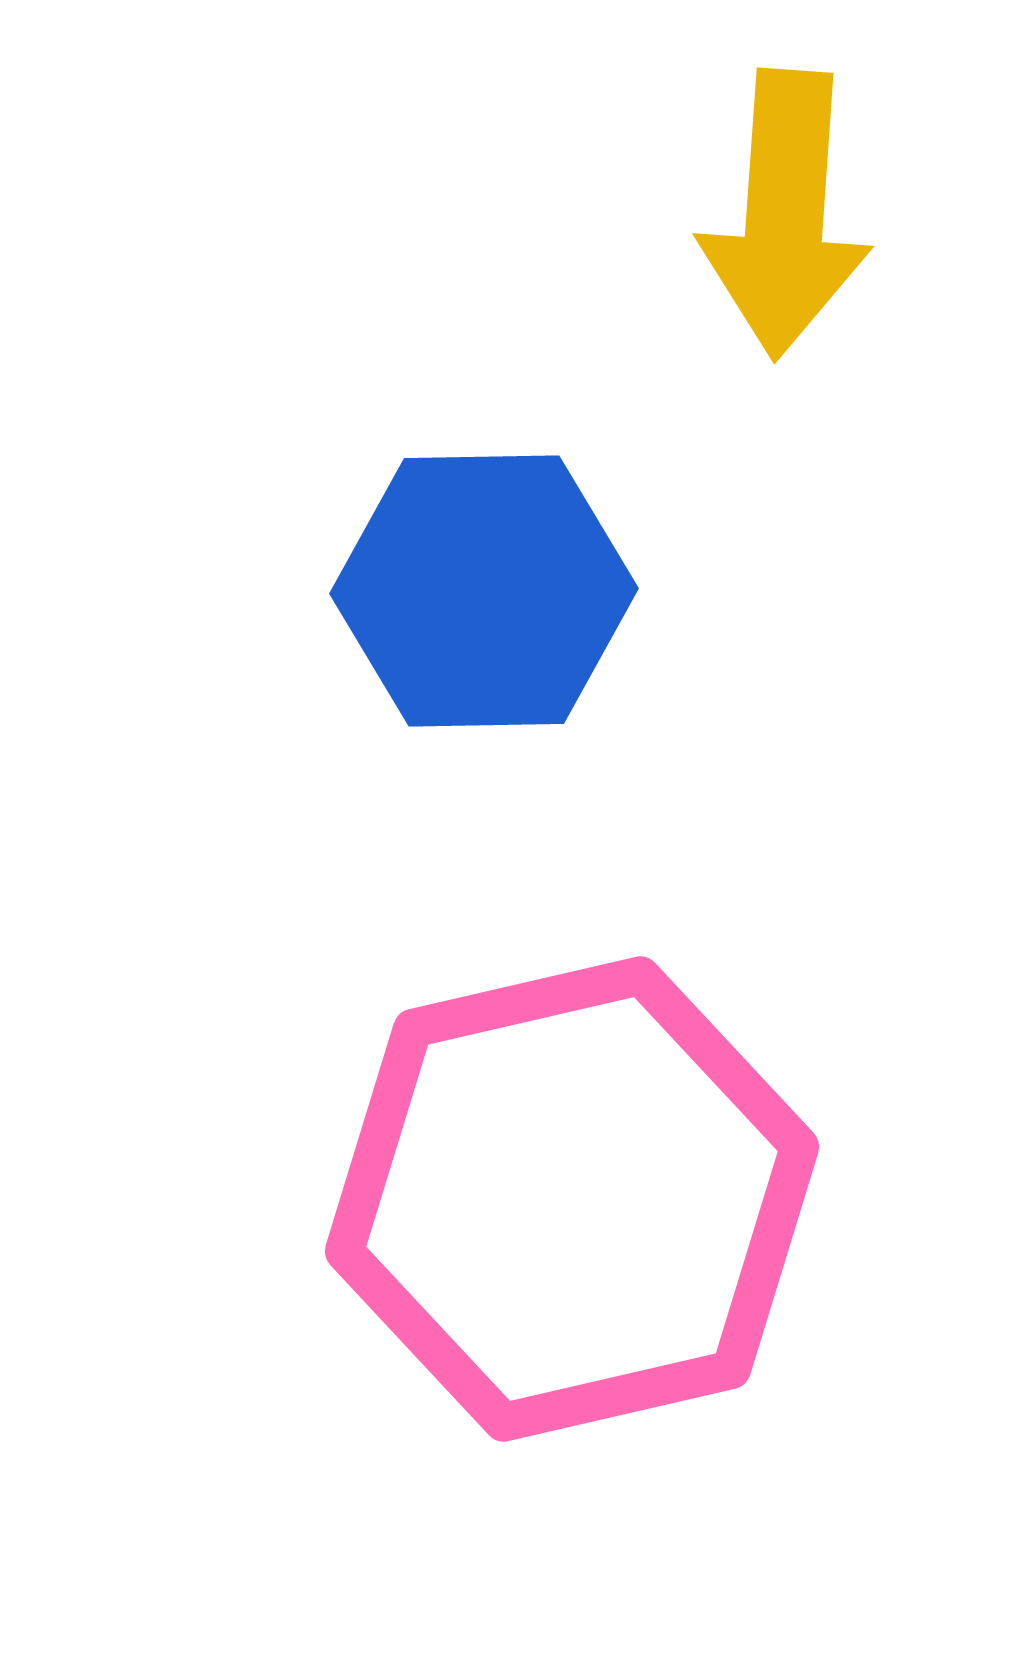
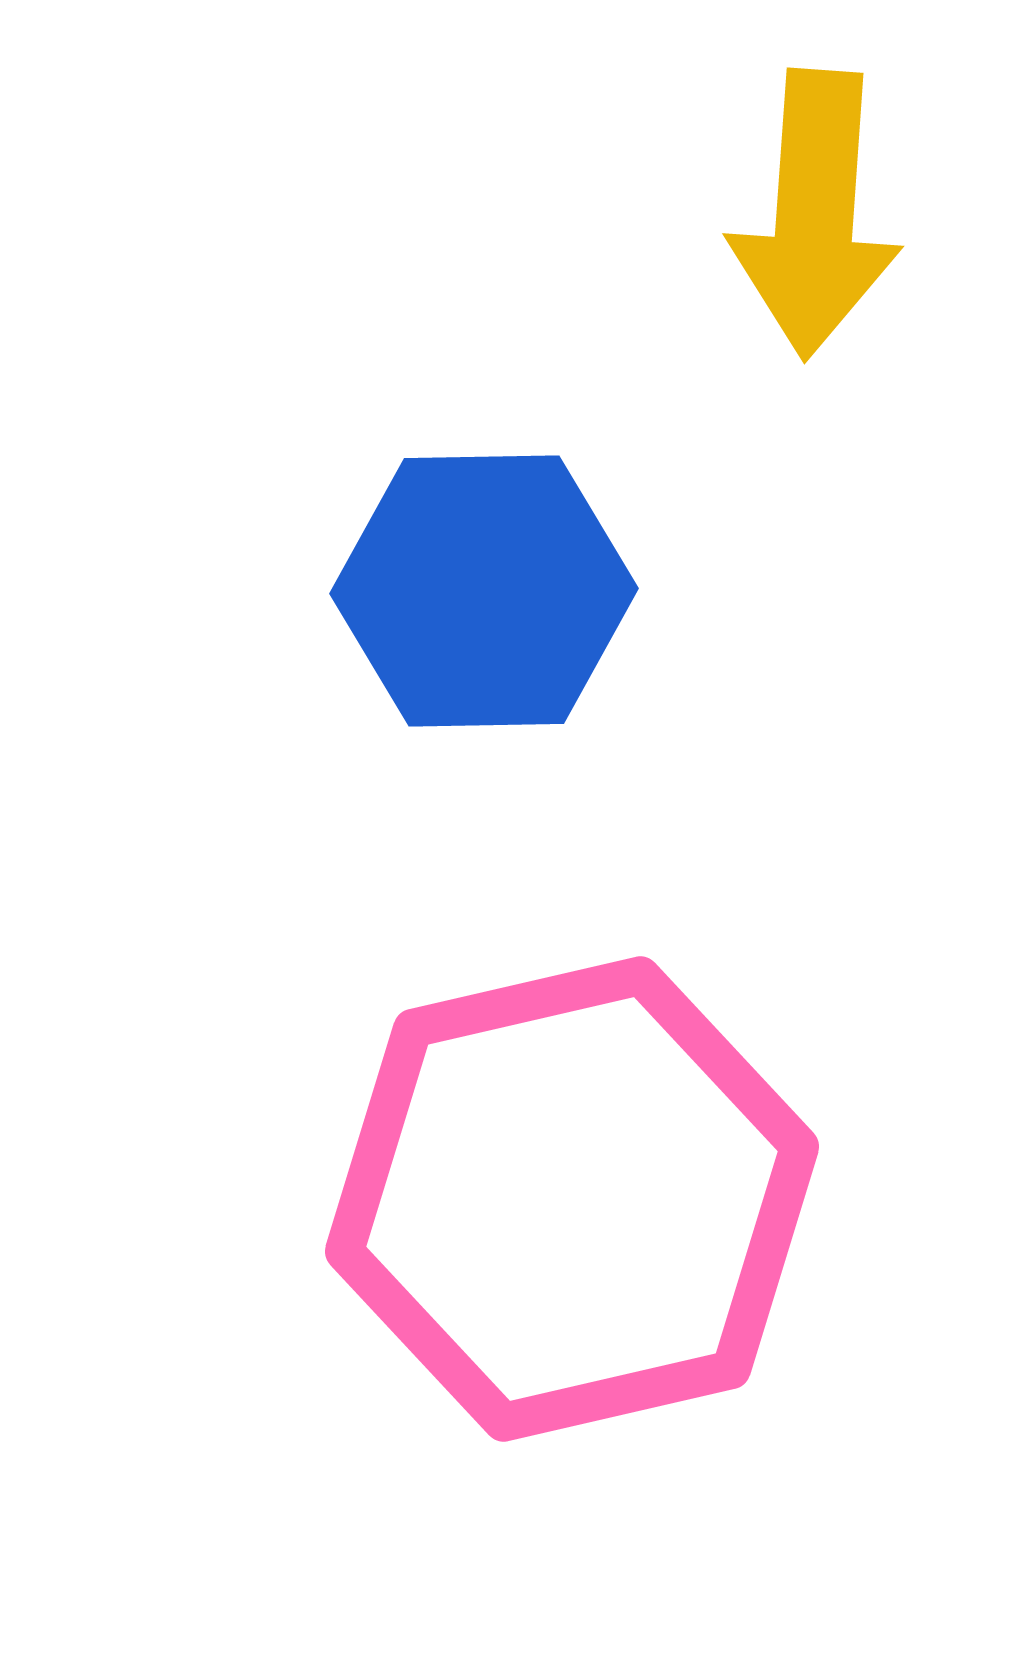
yellow arrow: moved 30 px right
